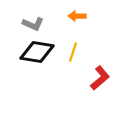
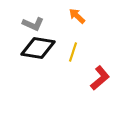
orange arrow: rotated 42 degrees clockwise
black diamond: moved 1 px right, 4 px up
